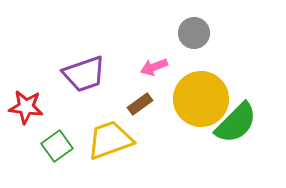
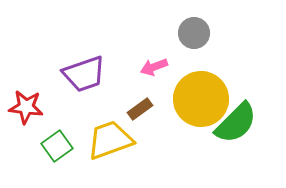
brown rectangle: moved 5 px down
